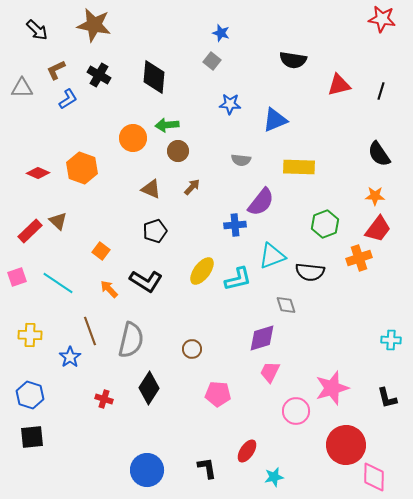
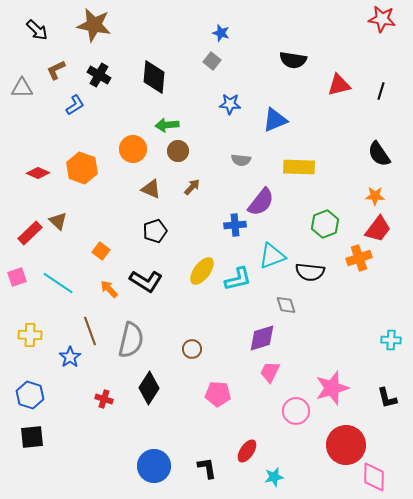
blue L-shape at (68, 99): moved 7 px right, 6 px down
orange circle at (133, 138): moved 11 px down
red rectangle at (30, 231): moved 2 px down
blue circle at (147, 470): moved 7 px right, 4 px up
